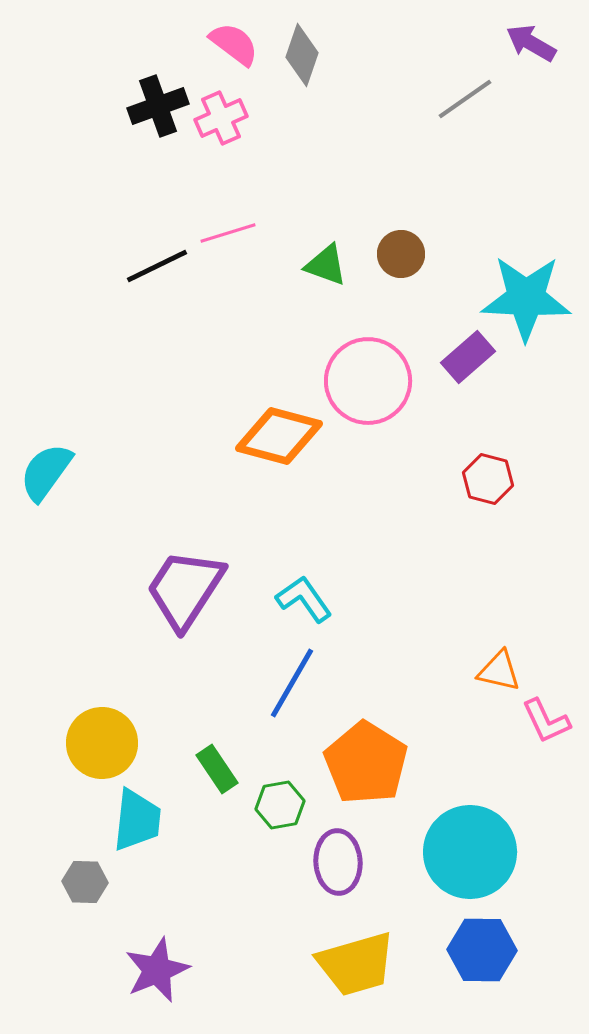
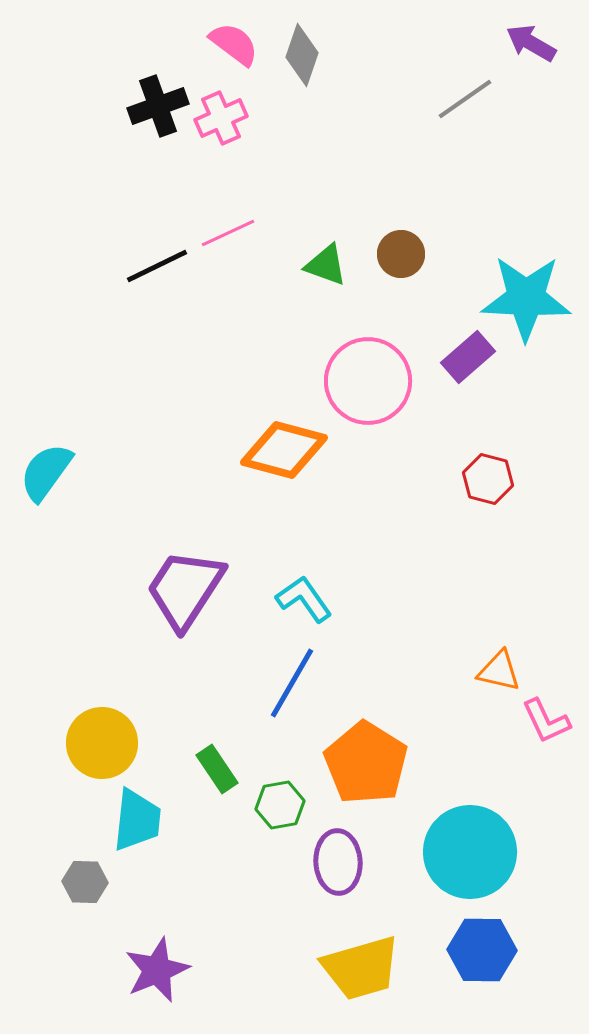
pink line: rotated 8 degrees counterclockwise
orange diamond: moved 5 px right, 14 px down
yellow trapezoid: moved 5 px right, 4 px down
